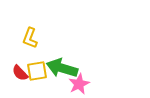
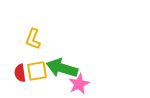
yellow L-shape: moved 3 px right, 1 px down
red semicircle: rotated 36 degrees clockwise
